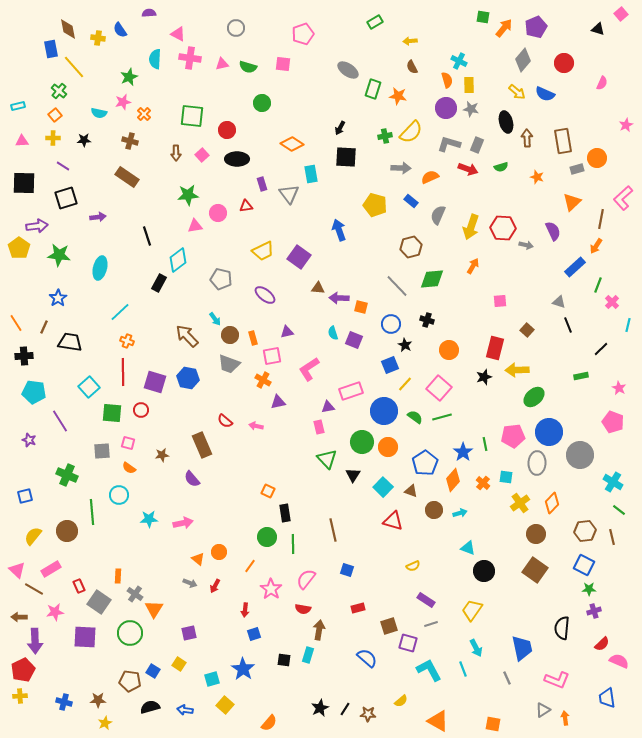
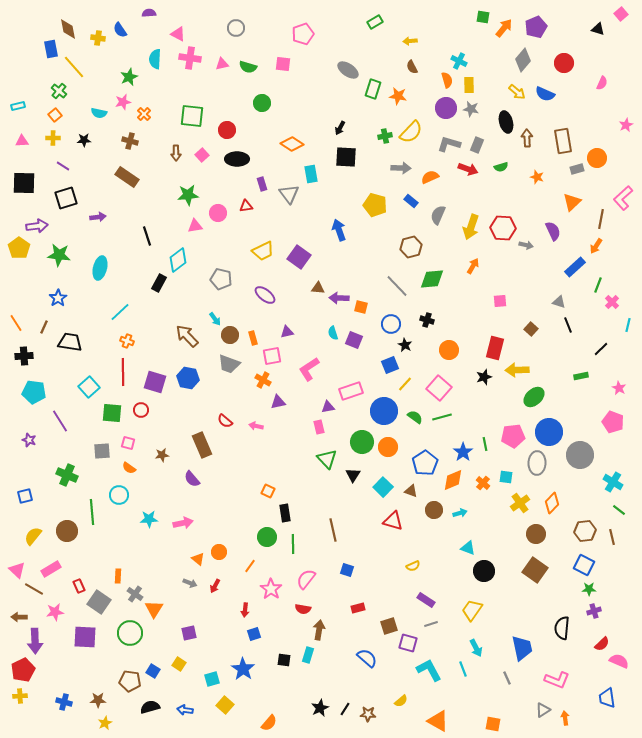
brown square at (527, 330): moved 4 px right, 1 px up
orange diamond at (453, 480): rotated 25 degrees clockwise
